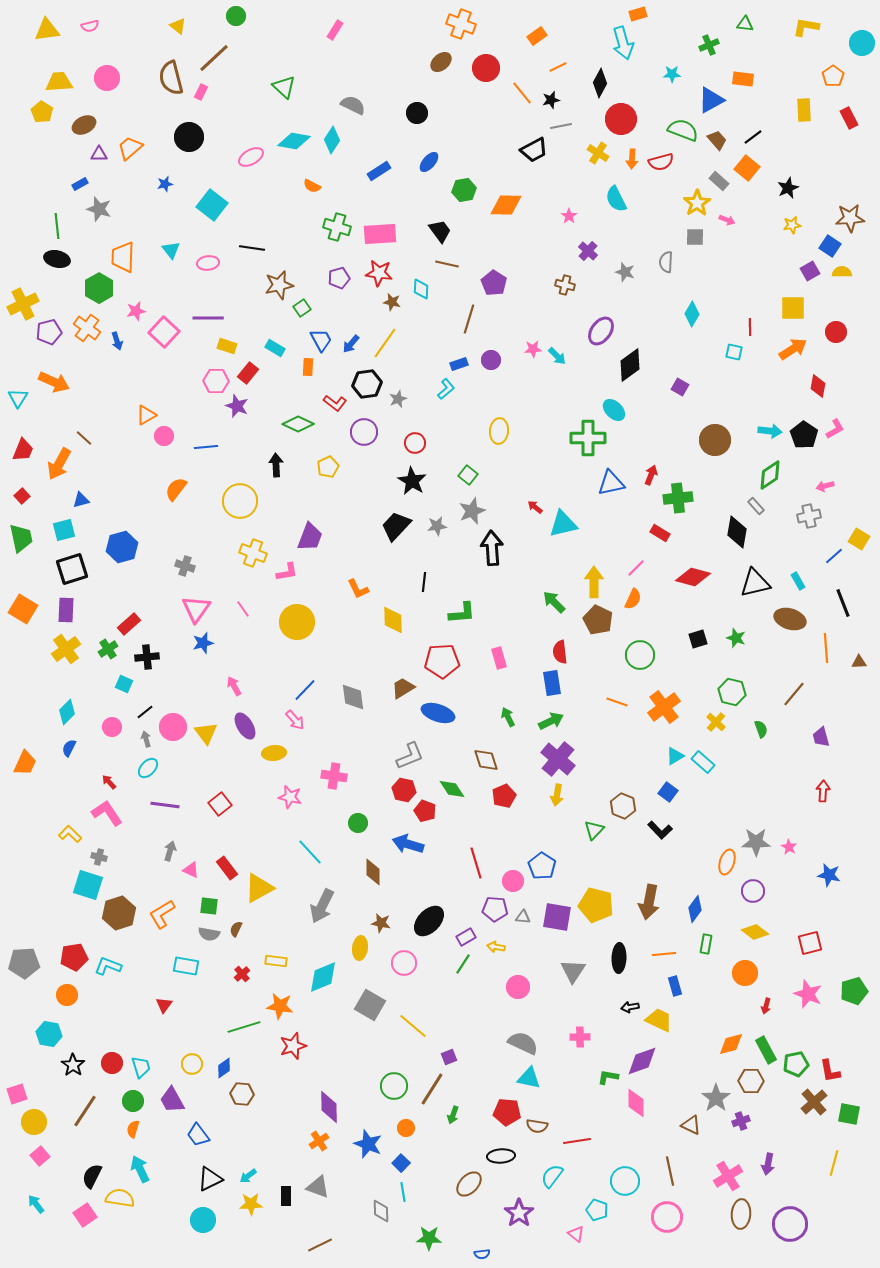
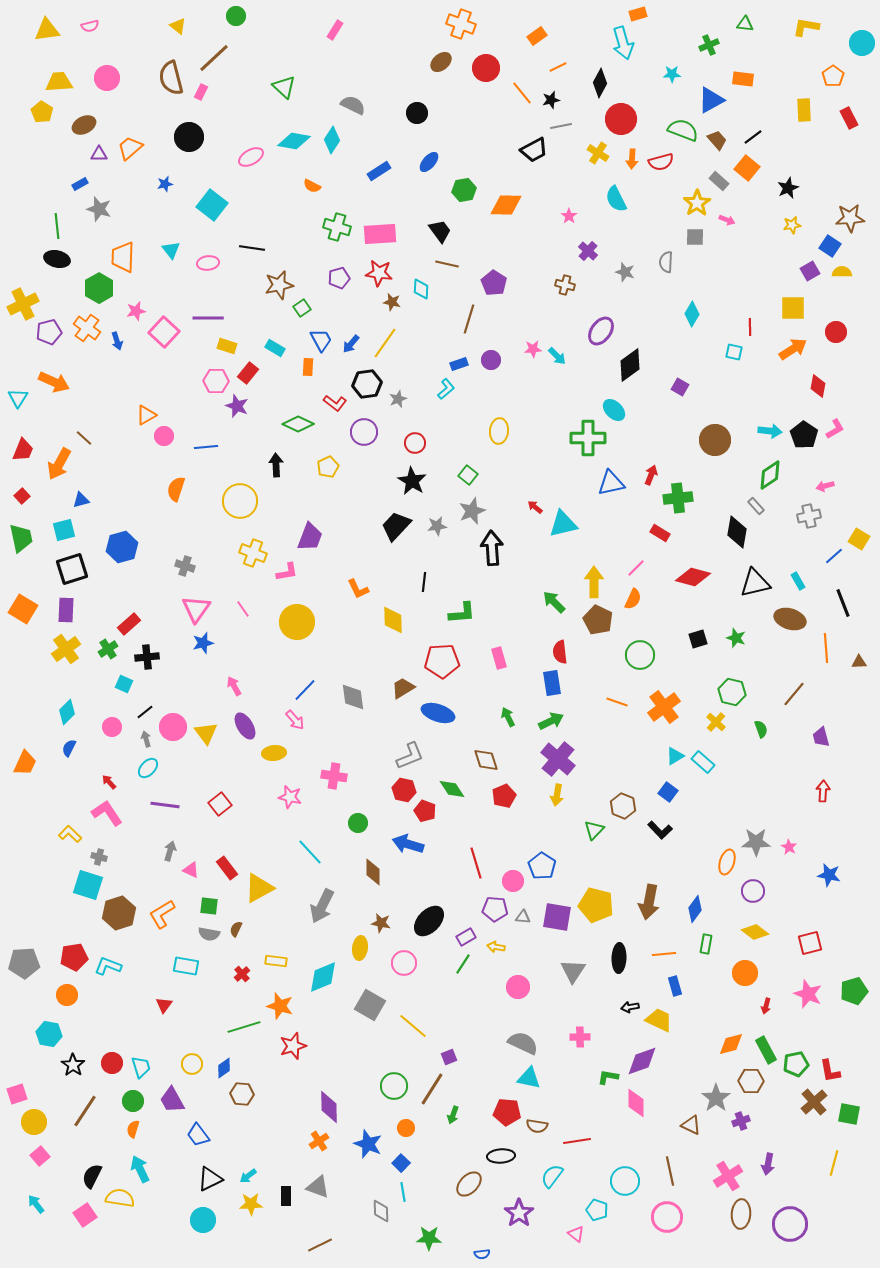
orange semicircle at (176, 489): rotated 20 degrees counterclockwise
orange star at (280, 1006): rotated 8 degrees clockwise
